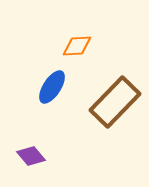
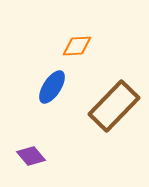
brown rectangle: moved 1 px left, 4 px down
